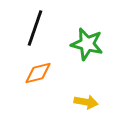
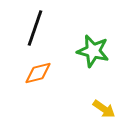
green star: moved 6 px right, 7 px down
yellow arrow: moved 18 px right, 7 px down; rotated 25 degrees clockwise
